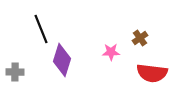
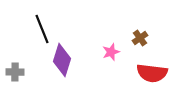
black line: moved 1 px right
pink star: rotated 18 degrees counterclockwise
